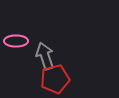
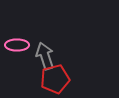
pink ellipse: moved 1 px right, 4 px down
